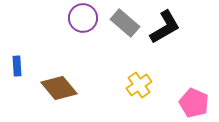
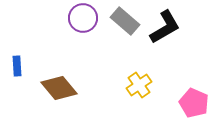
gray rectangle: moved 2 px up
